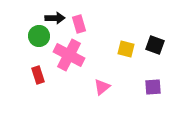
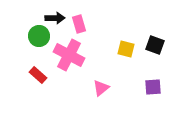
red rectangle: rotated 30 degrees counterclockwise
pink triangle: moved 1 px left, 1 px down
